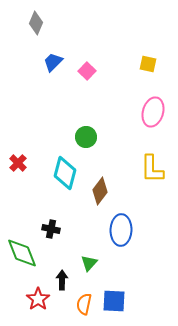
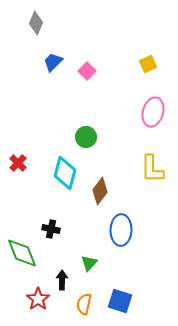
yellow square: rotated 36 degrees counterclockwise
blue square: moved 6 px right; rotated 15 degrees clockwise
